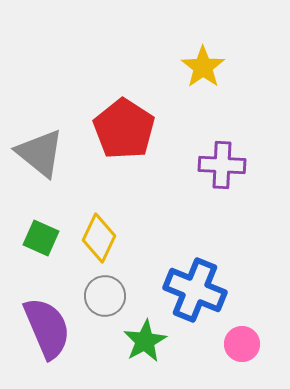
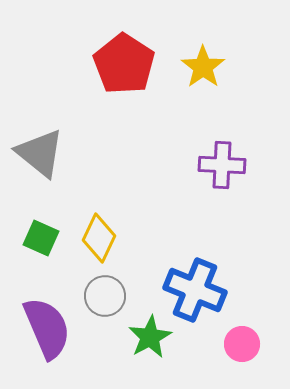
red pentagon: moved 65 px up
green star: moved 5 px right, 4 px up
